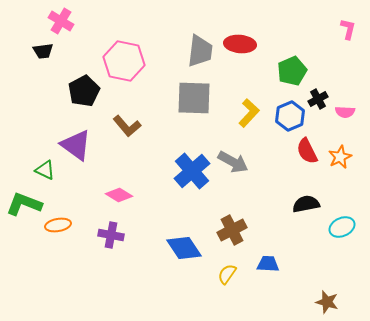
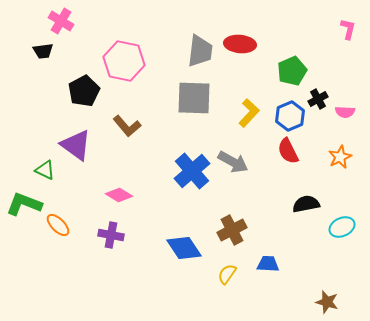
red semicircle: moved 19 px left
orange ellipse: rotated 55 degrees clockwise
